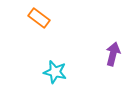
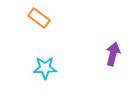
cyan star: moved 10 px left, 4 px up; rotated 15 degrees counterclockwise
